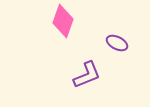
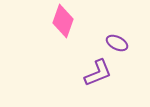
purple L-shape: moved 11 px right, 2 px up
